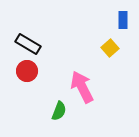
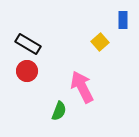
yellow square: moved 10 px left, 6 px up
